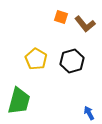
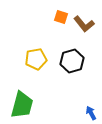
brown L-shape: moved 1 px left
yellow pentagon: rotated 30 degrees clockwise
green trapezoid: moved 3 px right, 4 px down
blue arrow: moved 2 px right
